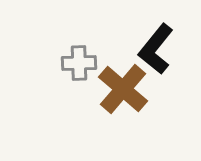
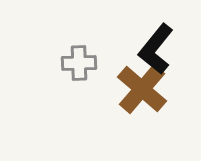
brown cross: moved 19 px right
